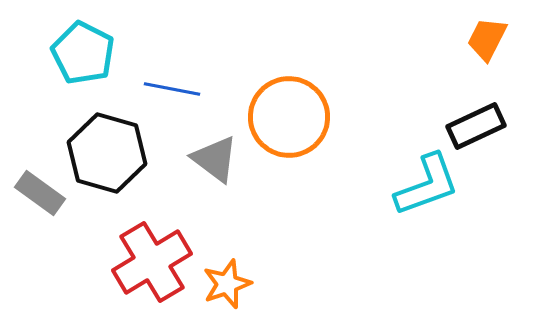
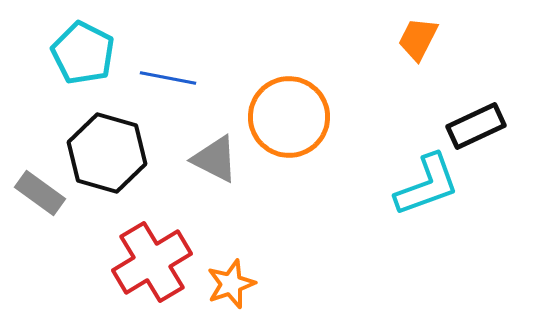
orange trapezoid: moved 69 px left
blue line: moved 4 px left, 11 px up
gray triangle: rotated 10 degrees counterclockwise
orange star: moved 4 px right
